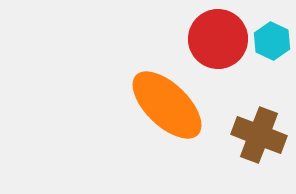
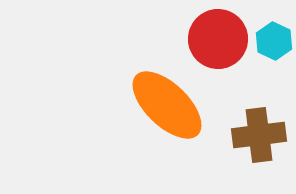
cyan hexagon: moved 2 px right
brown cross: rotated 28 degrees counterclockwise
